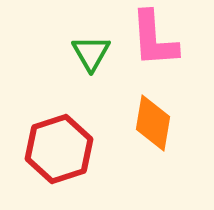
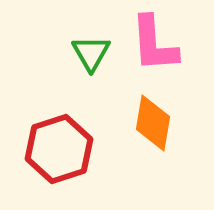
pink L-shape: moved 5 px down
